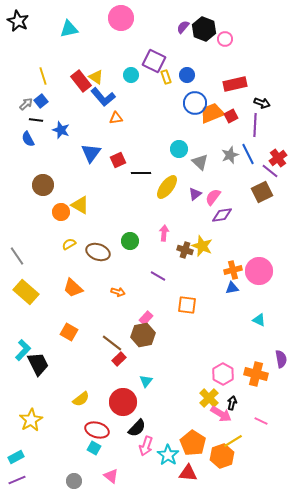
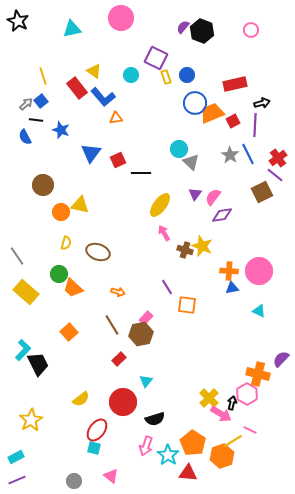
cyan triangle at (69, 29): moved 3 px right
black hexagon at (204, 29): moved 2 px left, 2 px down
pink circle at (225, 39): moved 26 px right, 9 px up
purple square at (154, 61): moved 2 px right, 3 px up
yellow triangle at (96, 77): moved 2 px left, 6 px up
red rectangle at (81, 81): moved 4 px left, 7 px down
black arrow at (262, 103): rotated 35 degrees counterclockwise
red square at (231, 116): moved 2 px right, 5 px down
blue semicircle at (28, 139): moved 3 px left, 2 px up
gray star at (230, 155): rotated 18 degrees counterclockwise
gray triangle at (200, 162): moved 9 px left
purple line at (270, 171): moved 5 px right, 4 px down
yellow ellipse at (167, 187): moved 7 px left, 18 px down
purple triangle at (195, 194): rotated 16 degrees counterclockwise
yellow triangle at (80, 205): rotated 18 degrees counterclockwise
pink arrow at (164, 233): rotated 35 degrees counterclockwise
green circle at (130, 241): moved 71 px left, 33 px down
yellow semicircle at (69, 244): moved 3 px left, 1 px up; rotated 136 degrees clockwise
orange cross at (233, 270): moved 4 px left, 1 px down; rotated 18 degrees clockwise
purple line at (158, 276): moved 9 px right, 11 px down; rotated 28 degrees clockwise
cyan triangle at (259, 320): moved 9 px up
orange square at (69, 332): rotated 18 degrees clockwise
brown hexagon at (143, 335): moved 2 px left, 1 px up
brown line at (112, 343): moved 18 px up; rotated 20 degrees clockwise
purple semicircle at (281, 359): rotated 126 degrees counterclockwise
pink hexagon at (223, 374): moved 24 px right, 20 px down
orange cross at (256, 374): moved 2 px right
pink line at (261, 421): moved 11 px left, 9 px down
black semicircle at (137, 428): moved 18 px right, 9 px up; rotated 30 degrees clockwise
red ellipse at (97, 430): rotated 70 degrees counterclockwise
cyan square at (94, 448): rotated 16 degrees counterclockwise
